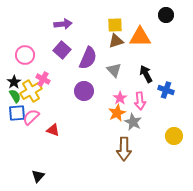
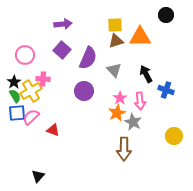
pink cross: rotated 24 degrees counterclockwise
